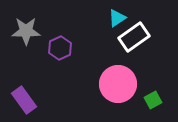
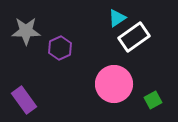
pink circle: moved 4 px left
